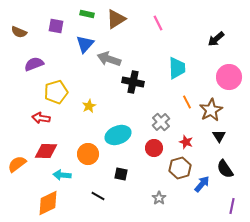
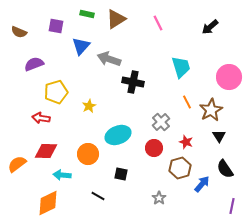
black arrow: moved 6 px left, 12 px up
blue triangle: moved 4 px left, 2 px down
cyan trapezoid: moved 4 px right, 1 px up; rotated 15 degrees counterclockwise
